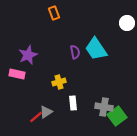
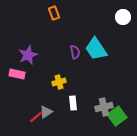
white circle: moved 4 px left, 6 px up
gray cross: rotated 24 degrees counterclockwise
